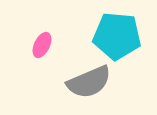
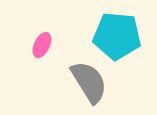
gray semicircle: rotated 99 degrees counterclockwise
